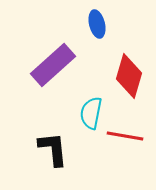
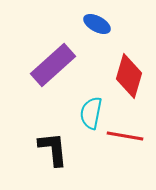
blue ellipse: rotated 48 degrees counterclockwise
